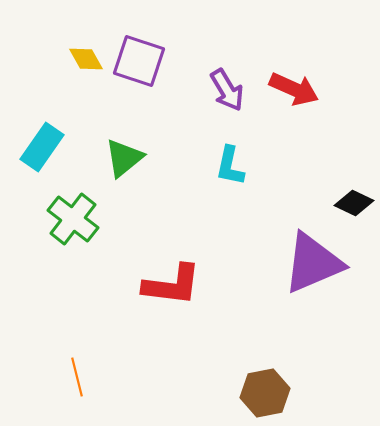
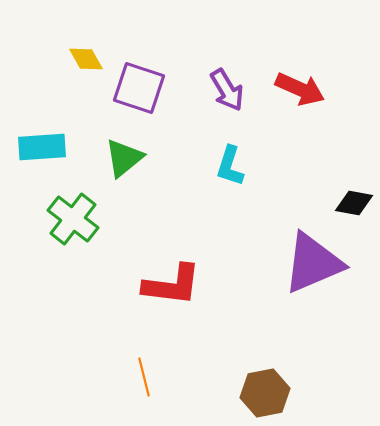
purple square: moved 27 px down
red arrow: moved 6 px right
cyan rectangle: rotated 51 degrees clockwise
cyan L-shape: rotated 6 degrees clockwise
black diamond: rotated 15 degrees counterclockwise
orange line: moved 67 px right
